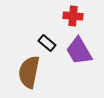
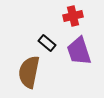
red cross: rotated 18 degrees counterclockwise
purple trapezoid: rotated 12 degrees clockwise
